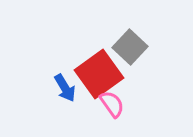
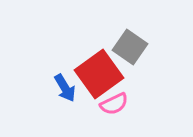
gray square: rotated 8 degrees counterclockwise
pink semicircle: moved 2 px right; rotated 100 degrees clockwise
